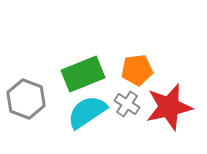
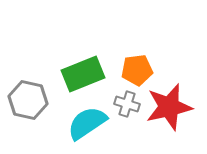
gray hexagon: moved 2 px right, 1 px down; rotated 9 degrees counterclockwise
gray cross: rotated 15 degrees counterclockwise
cyan semicircle: moved 11 px down
